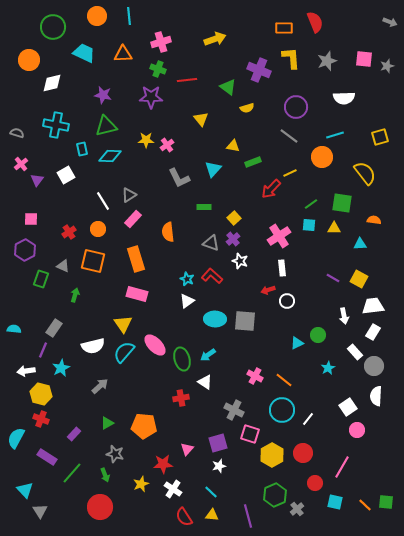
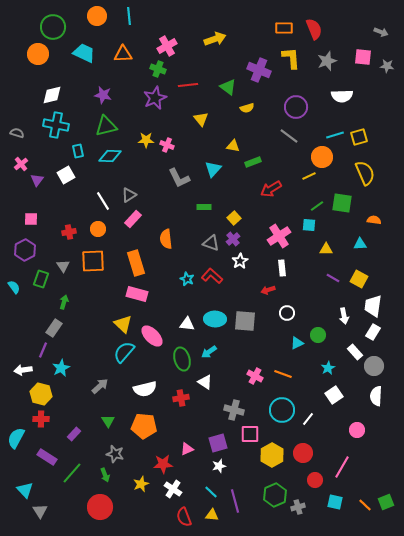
red semicircle at (315, 22): moved 1 px left, 7 px down
gray arrow at (390, 22): moved 9 px left, 10 px down
pink cross at (161, 42): moved 6 px right, 4 px down; rotated 12 degrees counterclockwise
pink square at (364, 59): moved 1 px left, 2 px up
orange circle at (29, 60): moved 9 px right, 6 px up
gray star at (387, 66): rotated 24 degrees clockwise
red line at (187, 80): moved 1 px right, 5 px down
white diamond at (52, 83): moved 12 px down
purple star at (151, 97): moved 4 px right, 1 px down; rotated 25 degrees counterclockwise
white semicircle at (344, 98): moved 2 px left, 2 px up
yellow square at (380, 137): moved 21 px left
pink cross at (167, 145): rotated 32 degrees counterclockwise
cyan rectangle at (82, 149): moved 4 px left, 2 px down
yellow line at (290, 173): moved 19 px right, 3 px down
yellow semicircle at (365, 173): rotated 15 degrees clockwise
red arrow at (271, 189): rotated 15 degrees clockwise
green line at (311, 204): moved 6 px right, 2 px down
yellow triangle at (334, 228): moved 8 px left, 21 px down
red cross at (69, 232): rotated 24 degrees clockwise
orange semicircle at (168, 232): moved 2 px left, 7 px down
orange rectangle at (136, 259): moved 4 px down
orange square at (93, 261): rotated 15 degrees counterclockwise
white star at (240, 261): rotated 21 degrees clockwise
gray triangle at (63, 266): rotated 32 degrees clockwise
green arrow at (75, 295): moved 11 px left, 7 px down
white triangle at (187, 301): moved 23 px down; rotated 42 degrees clockwise
white circle at (287, 301): moved 12 px down
white trapezoid at (373, 306): rotated 75 degrees counterclockwise
yellow triangle at (123, 324): rotated 12 degrees counterclockwise
cyan semicircle at (14, 329): moved 42 px up; rotated 48 degrees clockwise
pink ellipse at (155, 345): moved 3 px left, 9 px up
white semicircle at (93, 346): moved 52 px right, 43 px down
cyan arrow at (208, 355): moved 1 px right, 3 px up
white arrow at (26, 371): moved 3 px left, 1 px up
orange line at (284, 380): moved 1 px left, 6 px up; rotated 18 degrees counterclockwise
white square at (348, 407): moved 14 px left, 12 px up
gray cross at (234, 410): rotated 12 degrees counterclockwise
red cross at (41, 419): rotated 21 degrees counterclockwise
green triangle at (107, 423): moved 1 px right, 2 px up; rotated 32 degrees counterclockwise
pink square at (250, 434): rotated 18 degrees counterclockwise
pink triangle at (187, 449): rotated 24 degrees clockwise
red circle at (315, 483): moved 3 px up
green square at (386, 502): rotated 28 degrees counterclockwise
gray cross at (297, 509): moved 1 px right, 2 px up; rotated 24 degrees clockwise
purple line at (248, 516): moved 13 px left, 15 px up
red semicircle at (184, 517): rotated 12 degrees clockwise
